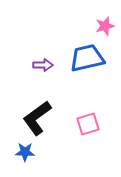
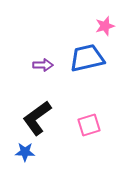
pink square: moved 1 px right, 1 px down
